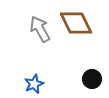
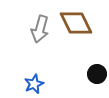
gray arrow: rotated 136 degrees counterclockwise
black circle: moved 5 px right, 5 px up
